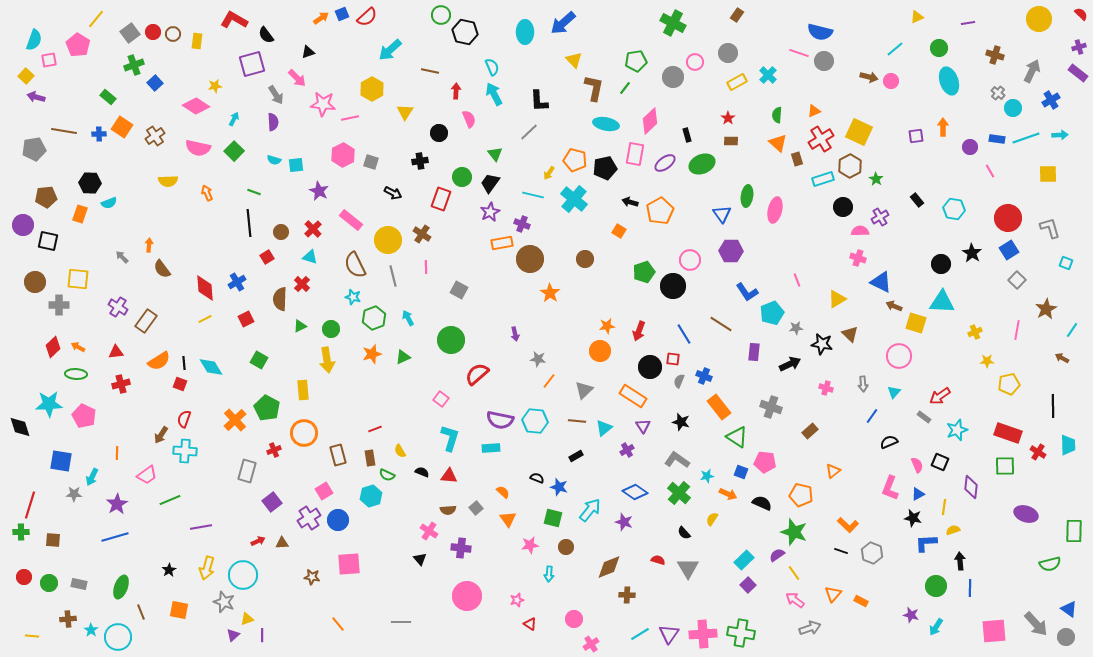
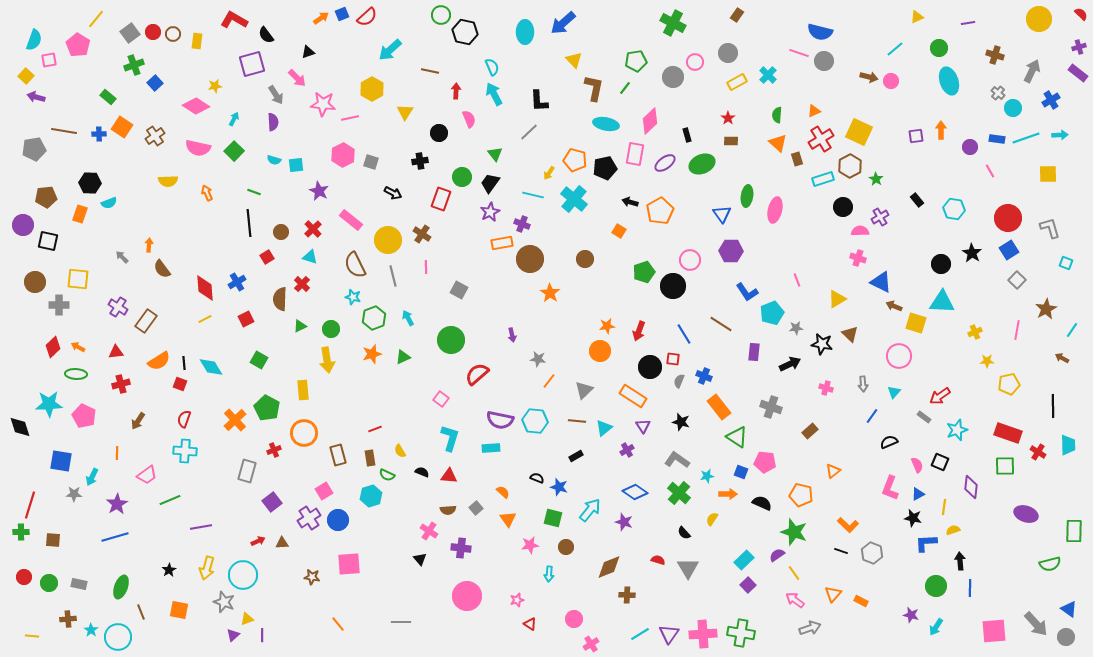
orange arrow at (943, 127): moved 2 px left, 3 px down
purple arrow at (515, 334): moved 3 px left, 1 px down
brown arrow at (161, 435): moved 23 px left, 14 px up
orange arrow at (728, 494): rotated 24 degrees counterclockwise
